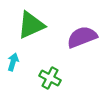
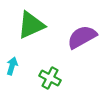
purple semicircle: rotated 8 degrees counterclockwise
cyan arrow: moved 1 px left, 4 px down
